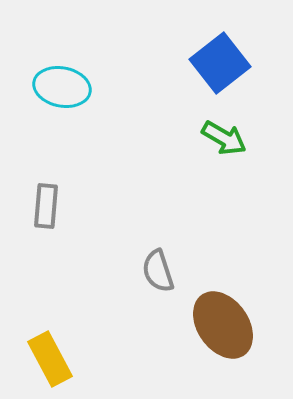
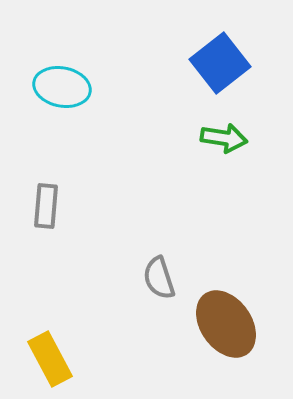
green arrow: rotated 21 degrees counterclockwise
gray semicircle: moved 1 px right, 7 px down
brown ellipse: moved 3 px right, 1 px up
